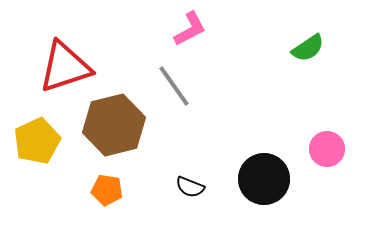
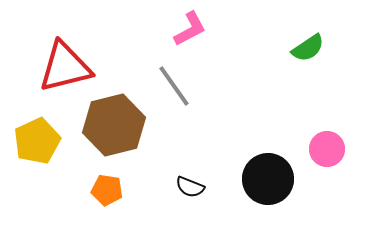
red triangle: rotated 4 degrees clockwise
black circle: moved 4 px right
